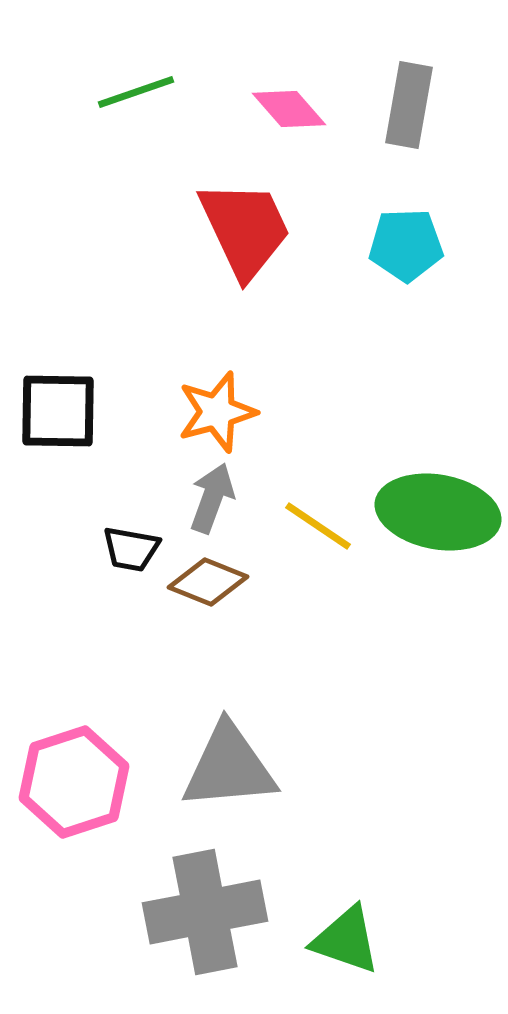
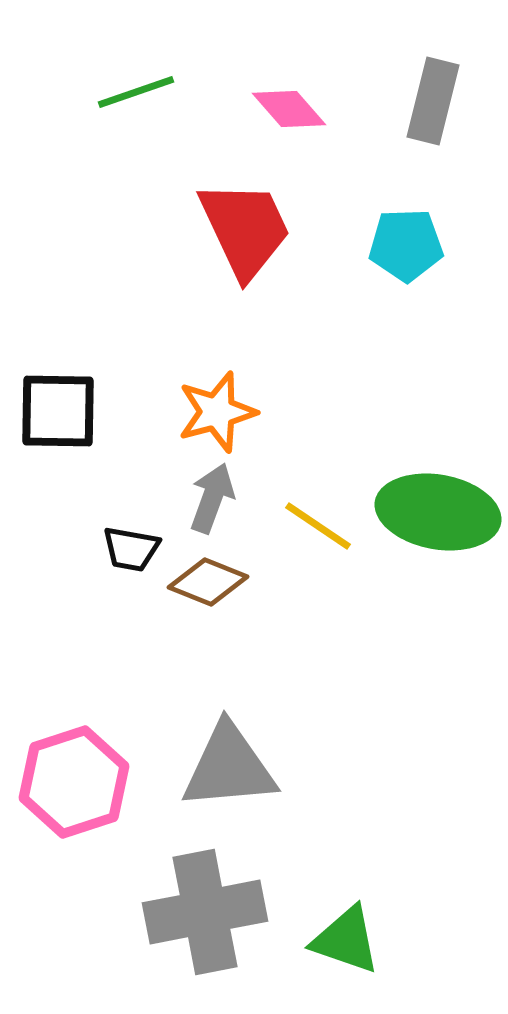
gray rectangle: moved 24 px right, 4 px up; rotated 4 degrees clockwise
